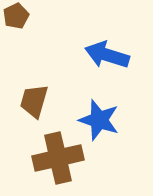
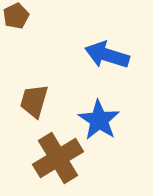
blue star: rotated 15 degrees clockwise
brown cross: rotated 18 degrees counterclockwise
